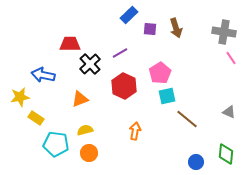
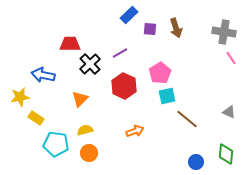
orange triangle: rotated 24 degrees counterclockwise
orange arrow: rotated 60 degrees clockwise
